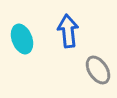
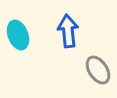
cyan ellipse: moved 4 px left, 4 px up
